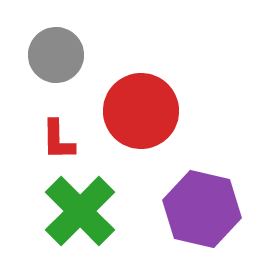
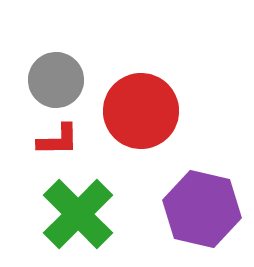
gray circle: moved 25 px down
red L-shape: rotated 90 degrees counterclockwise
green cross: moved 2 px left, 3 px down
